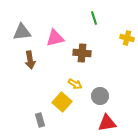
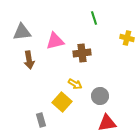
pink triangle: moved 3 px down
brown cross: rotated 12 degrees counterclockwise
brown arrow: moved 1 px left
gray rectangle: moved 1 px right
